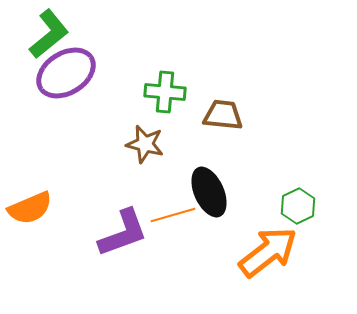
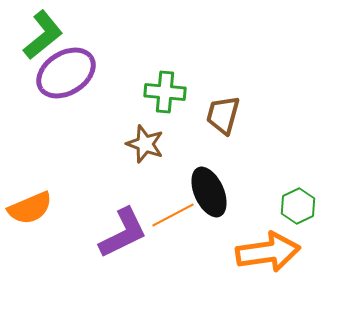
green L-shape: moved 6 px left, 1 px down
brown trapezoid: rotated 81 degrees counterclockwise
brown star: rotated 6 degrees clockwise
orange line: rotated 12 degrees counterclockwise
purple L-shape: rotated 6 degrees counterclockwise
orange arrow: rotated 30 degrees clockwise
